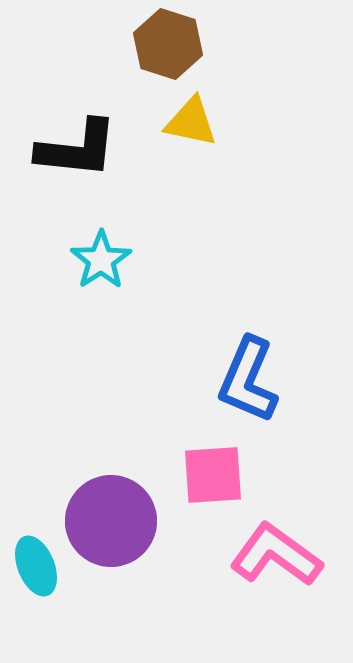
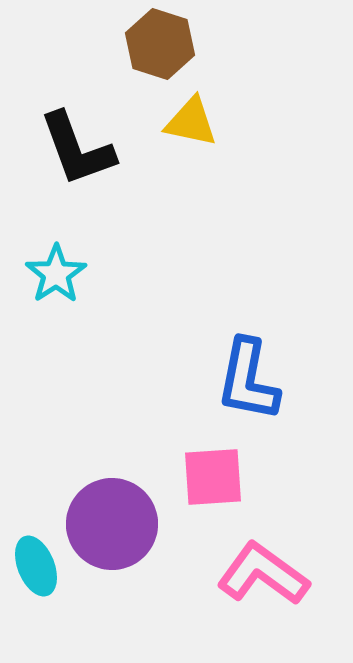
brown hexagon: moved 8 px left
black L-shape: rotated 64 degrees clockwise
cyan star: moved 45 px left, 14 px down
blue L-shape: rotated 12 degrees counterclockwise
pink square: moved 2 px down
purple circle: moved 1 px right, 3 px down
pink L-shape: moved 13 px left, 19 px down
